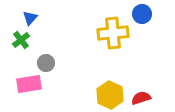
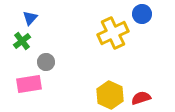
yellow cross: rotated 20 degrees counterclockwise
green cross: moved 1 px right, 1 px down
gray circle: moved 1 px up
